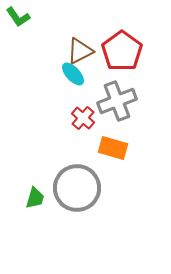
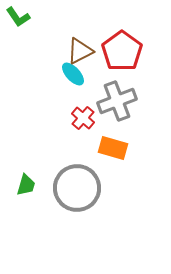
green trapezoid: moved 9 px left, 13 px up
